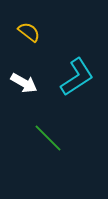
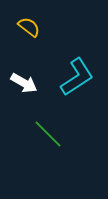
yellow semicircle: moved 5 px up
green line: moved 4 px up
